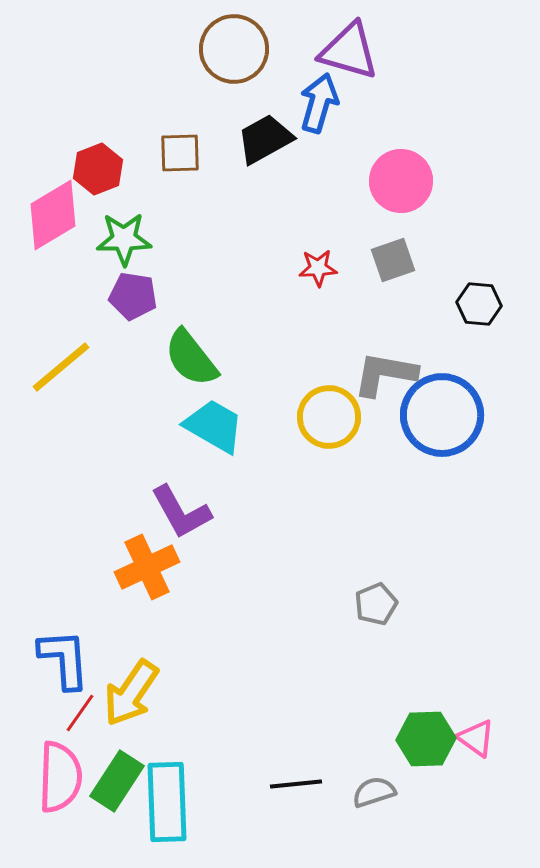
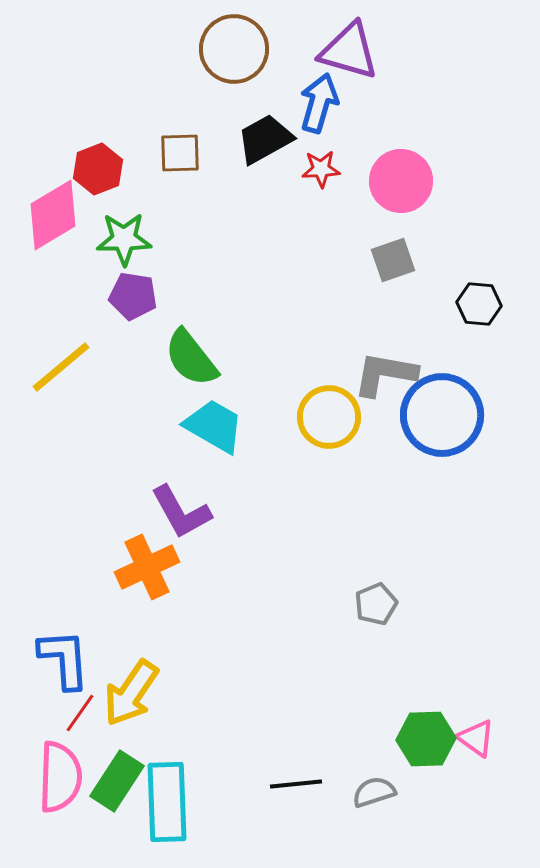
red star: moved 3 px right, 99 px up
